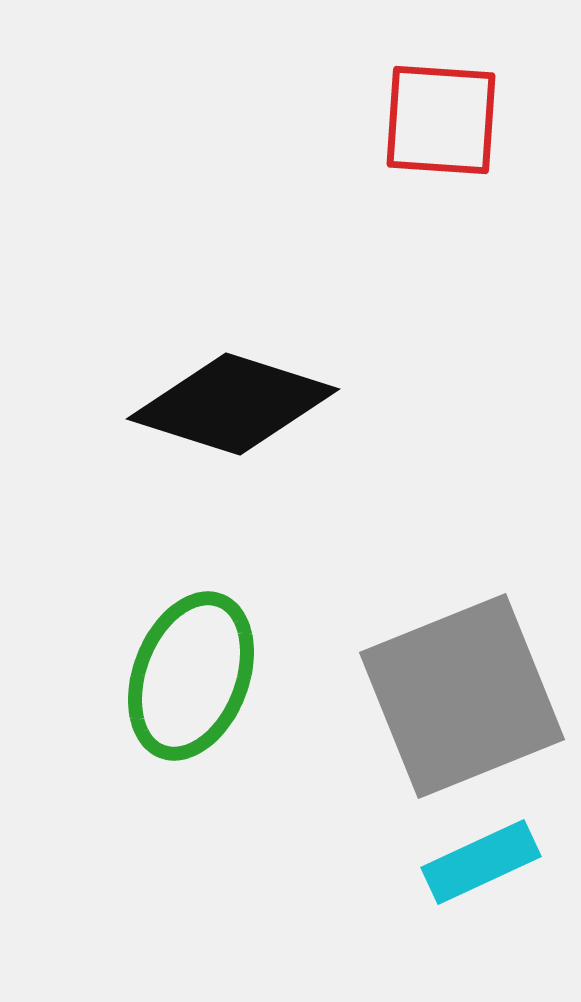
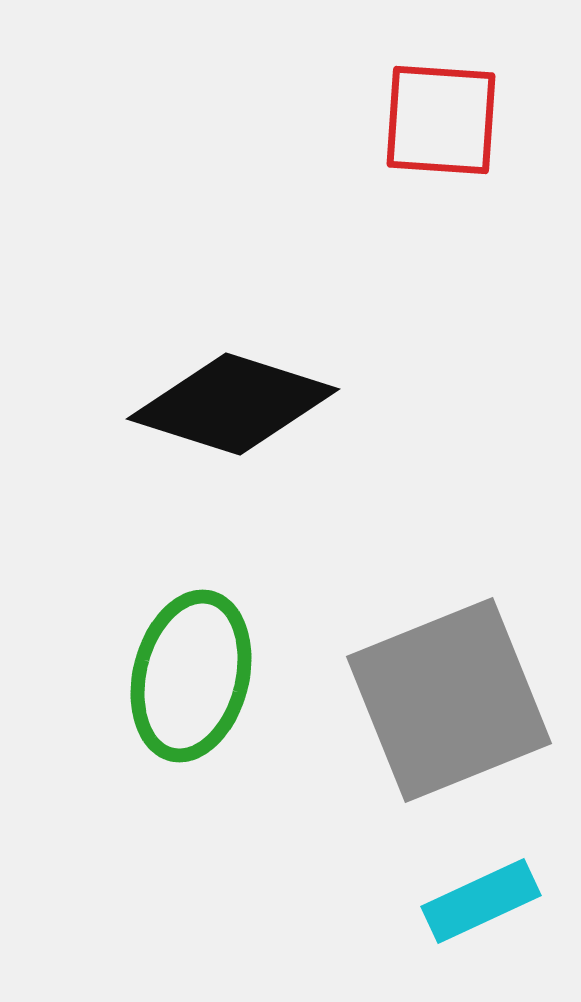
green ellipse: rotated 7 degrees counterclockwise
gray square: moved 13 px left, 4 px down
cyan rectangle: moved 39 px down
